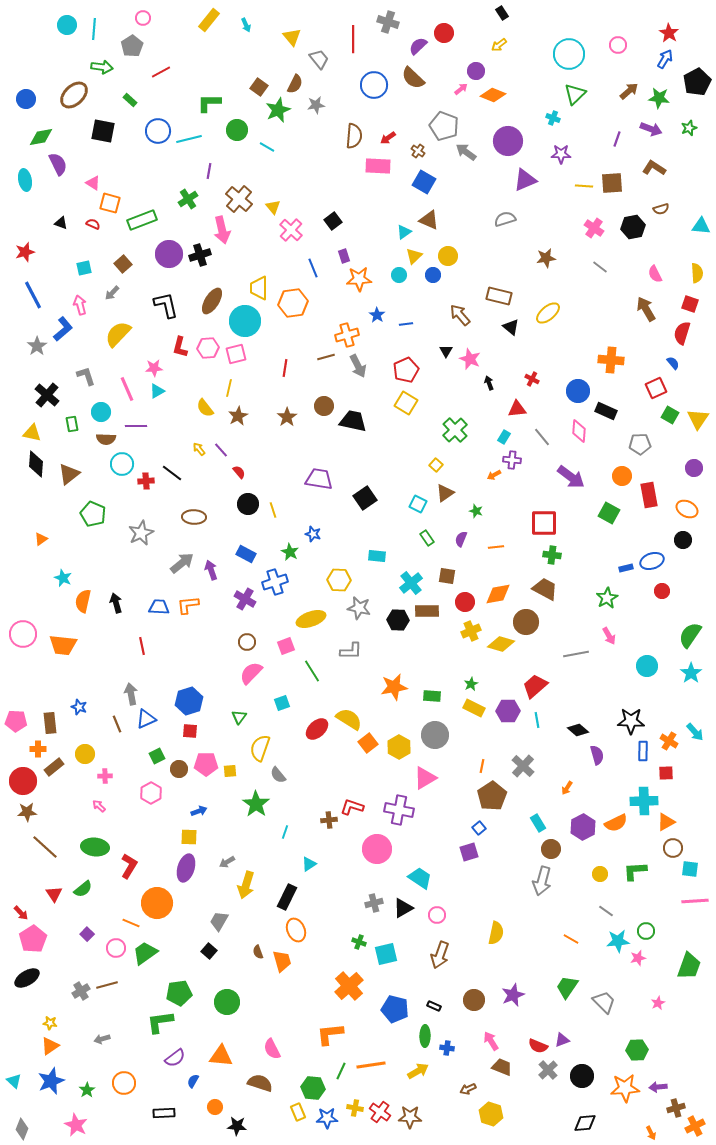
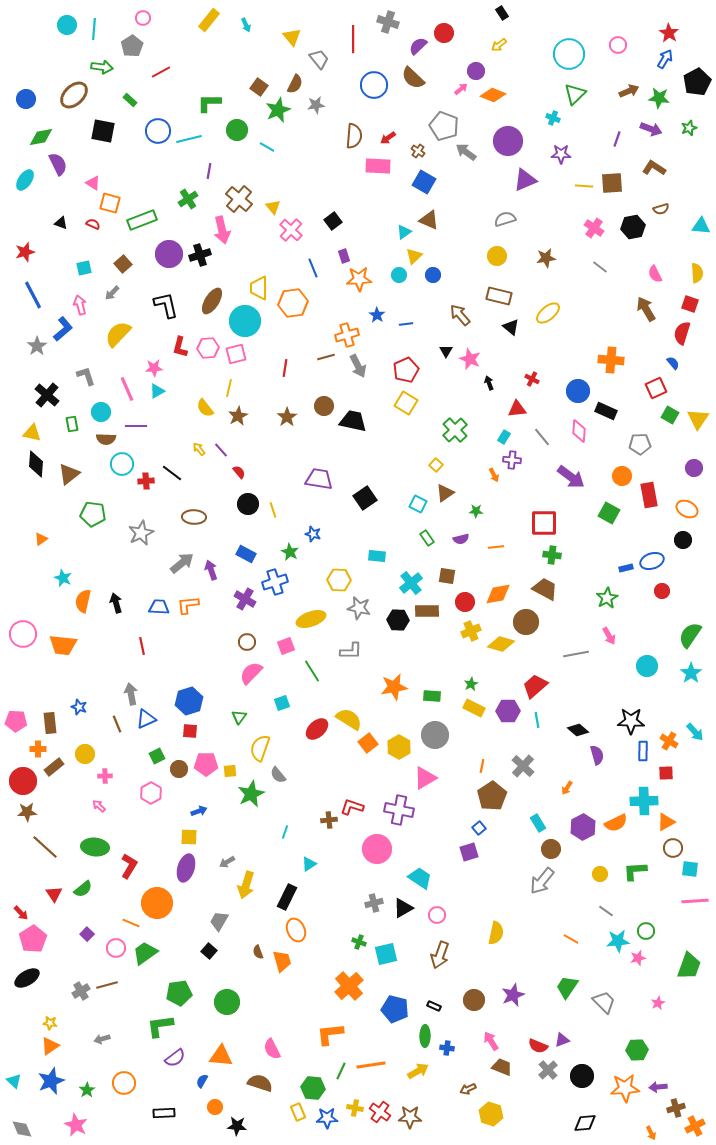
brown arrow at (629, 91): rotated 18 degrees clockwise
cyan ellipse at (25, 180): rotated 45 degrees clockwise
yellow circle at (448, 256): moved 49 px right
orange arrow at (494, 475): rotated 88 degrees counterclockwise
green star at (476, 511): rotated 16 degrees counterclockwise
green pentagon at (93, 514): rotated 15 degrees counterclockwise
purple semicircle at (461, 539): rotated 126 degrees counterclockwise
green star at (256, 804): moved 5 px left, 10 px up; rotated 12 degrees clockwise
gray arrow at (542, 881): rotated 24 degrees clockwise
green L-shape at (160, 1022): moved 4 px down
blue semicircle at (193, 1081): moved 9 px right
gray diamond at (22, 1129): rotated 45 degrees counterclockwise
